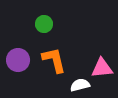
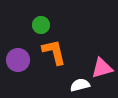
green circle: moved 3 px left, 1 px down
orange L-shape: moved 8 px up
pink triangle: rotated 10 degrees counterclockwise
